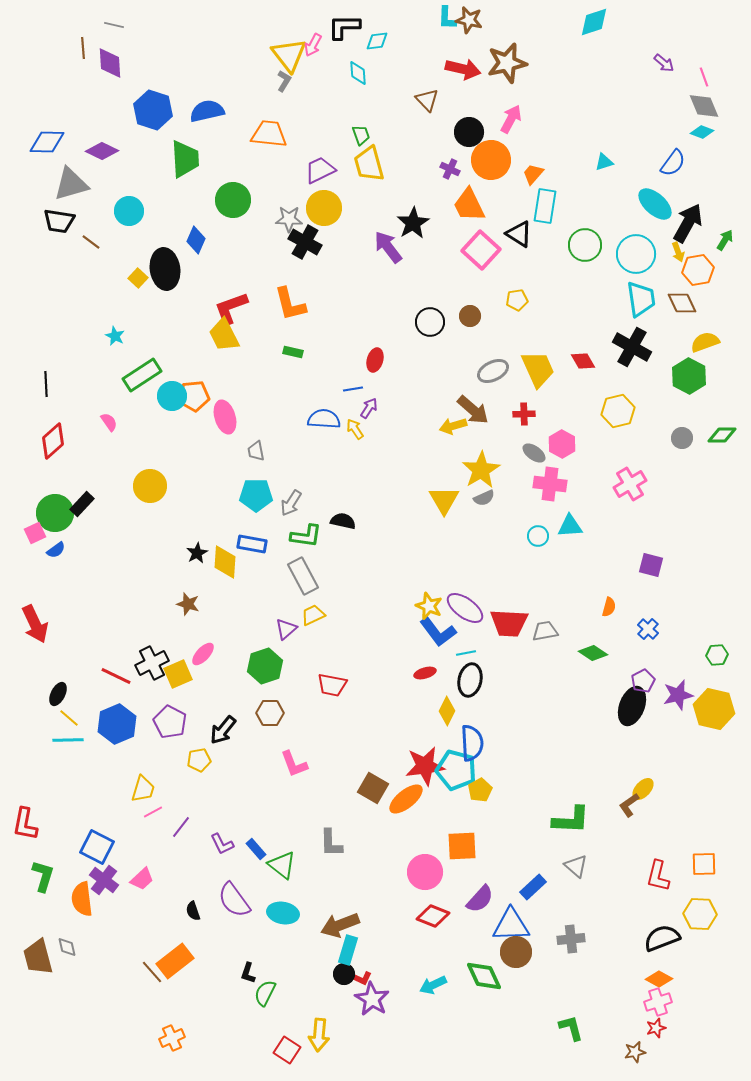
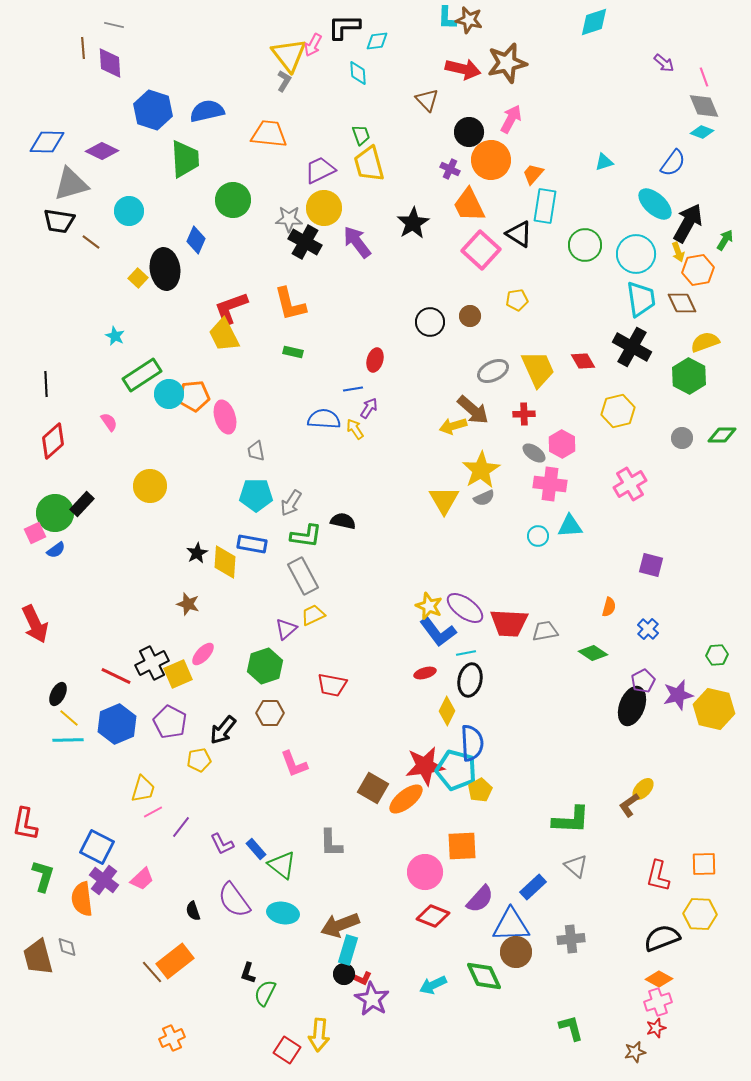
purple arrow at (388, 247): moved 31 px left, 5 px up
cyan circle at (172, 396): moved 3 px left, 2 px up
